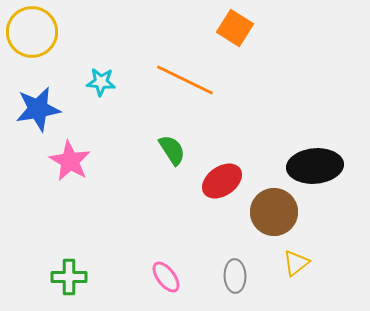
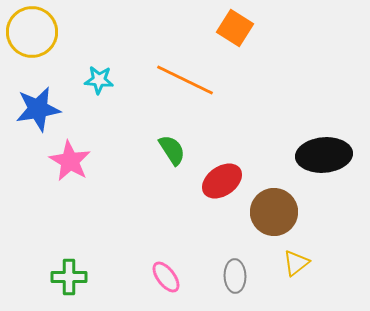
cyan star: moved 2 px left, 2 px up
black ellipse: moved 9 px right, 11 px up
